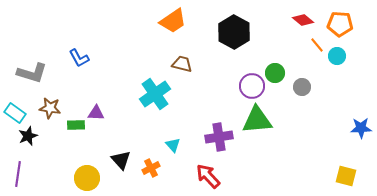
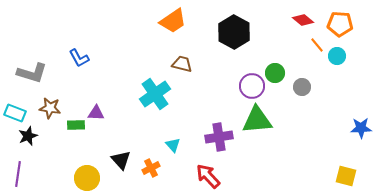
cyan rectangle: rotated 15 degrees counterclockwise
